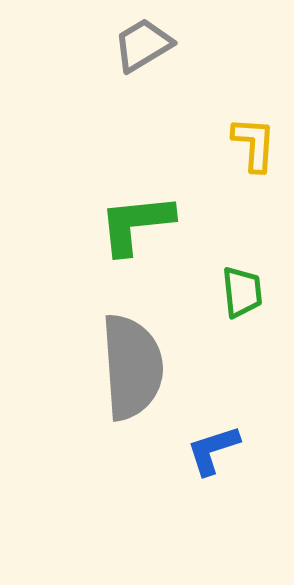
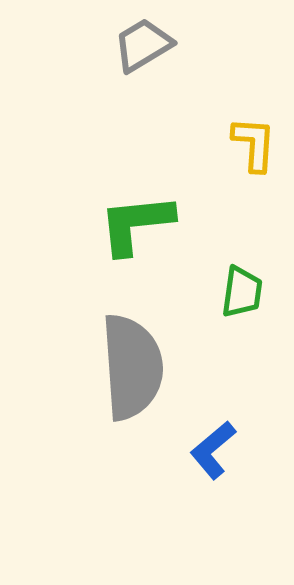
green trapezoid: rotated 14 degrees clockwise
blue L-shape: rotated 22 degrees counterclockwise
